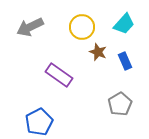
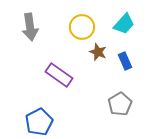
gray arrow: rotated 72 degrees counterclockwise
